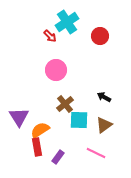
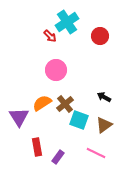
cyan square: rotated 18 degrees clockwise
orange semicircle: moved 2 px right, 27 px up
